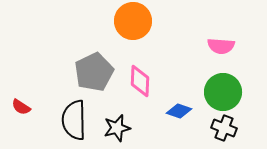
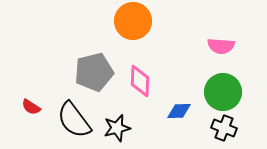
gray pentagon: rotated 12 degrees clockwise
red semicircle: moved 10 px right
blue diamond: rotated 20 degrees counterclockwise
black semicircle: rotated 36 degrees counterclockwise
